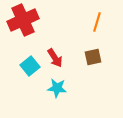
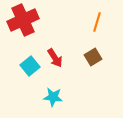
brown square: rotated 18 degrees counterclockwise
cyan star: moved 4 px left, 9 px down
